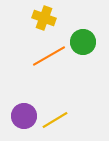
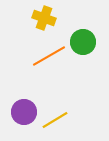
purple circle: moved 4 px up
